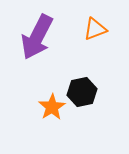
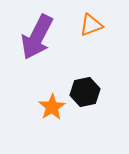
orange triangle: moved 4 px left, 4 px up
black hexagon: moved 3 px right
